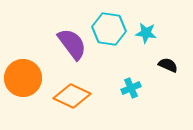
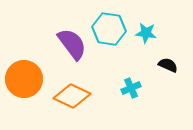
orange circle: moved 1 px right, 1 px down
